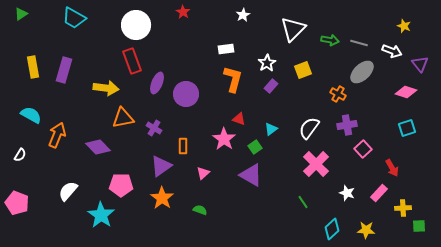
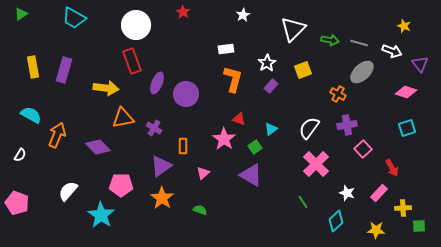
cyan diamond at (332, 229): moved 4 px right, 8 px up
yellow star at (366, 230): moved 10 px right
